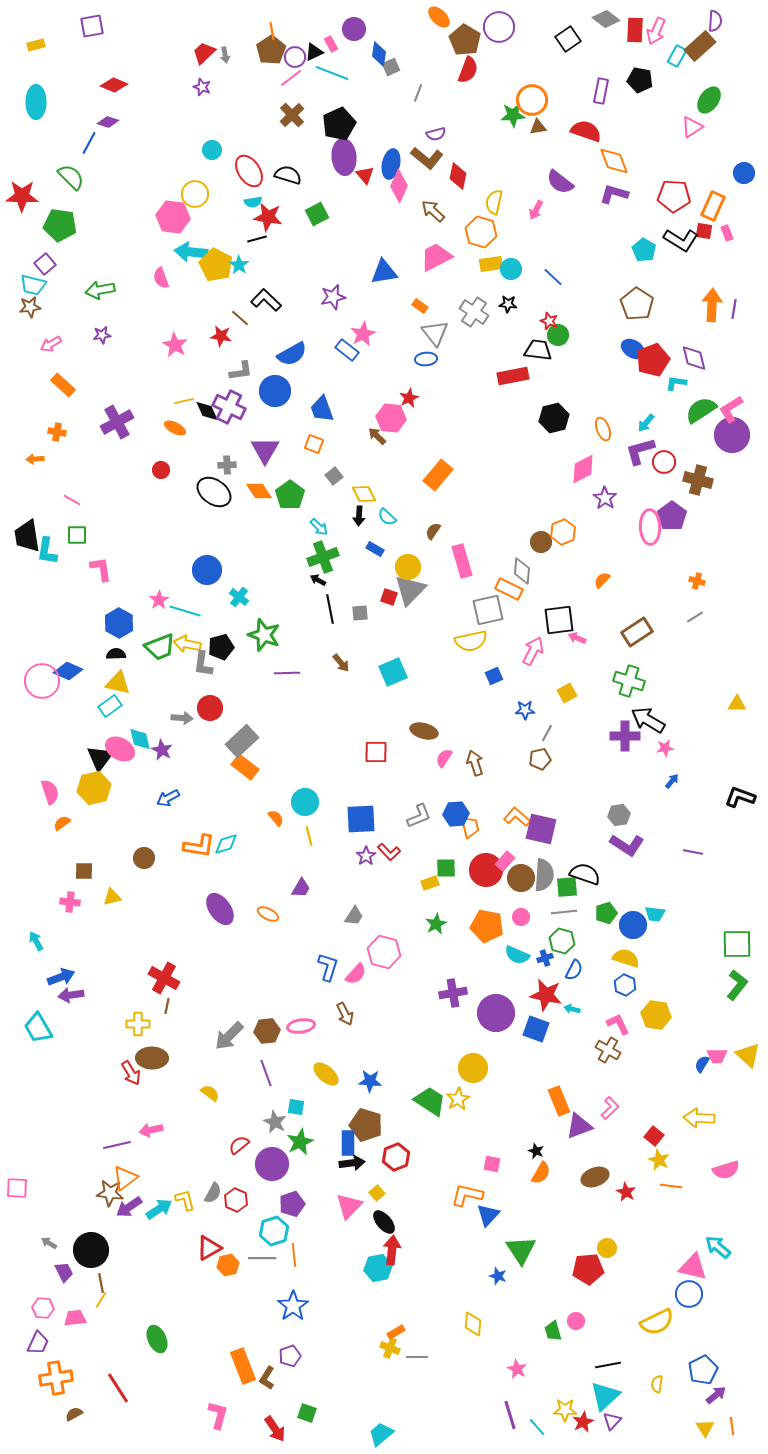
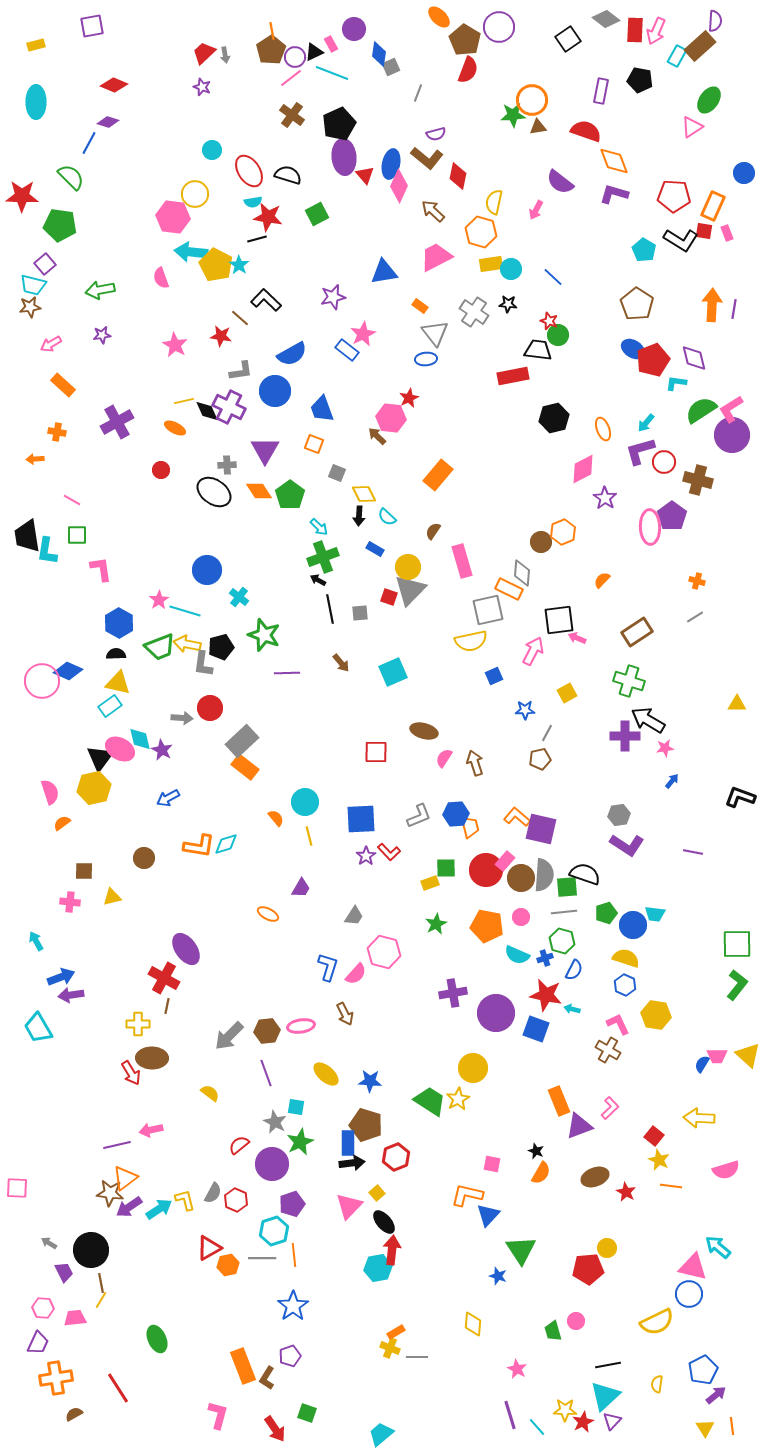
brown cross at (292, 115): rotated 10 degrees counterclockwise
gray square at (334, 476): moved 3 px right, 3 px up; rotated 30 degrees counterclockwise
gray diamond at (522, 571): moved 2 px down
purple ellipse at (220, 909): moved 34 px left, 40 px down
